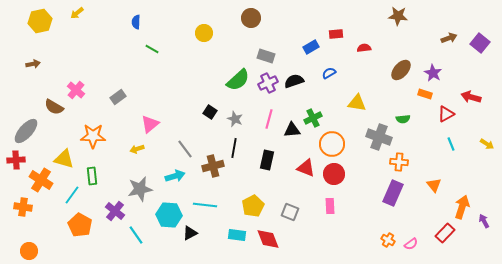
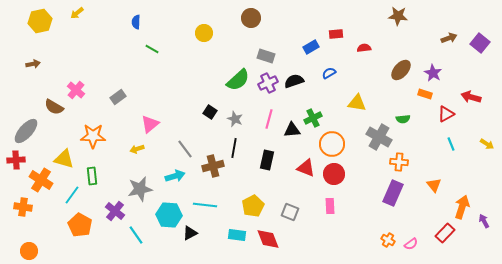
gray cross at (379, 137): rotated 10 degrees clockwise
